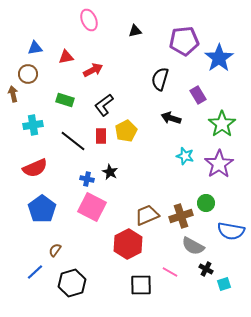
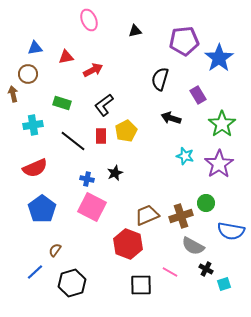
green rectangle: moved 3 px left, 3 px down
black star: moved 5 px right, 1 px down; rotated 21 degrees clockwise
red hexagon: rotated 12 degrees counterclockwise
